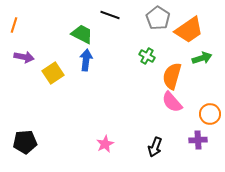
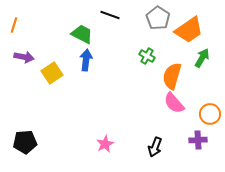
green arrow: rotated 42 degrees counterclockwise
yellow square: moved 1 px left
pink semicircle: moved 2 px right, 1 px down
